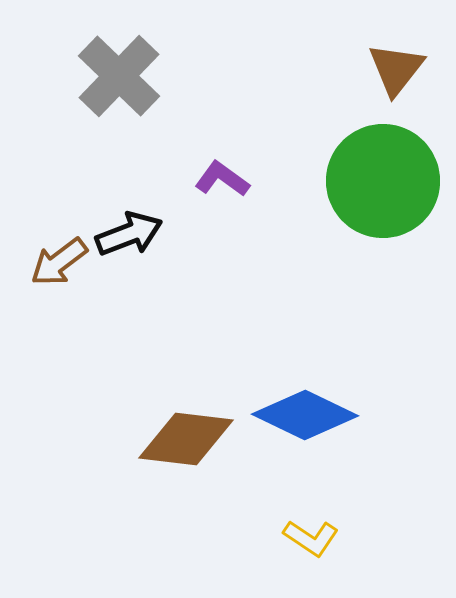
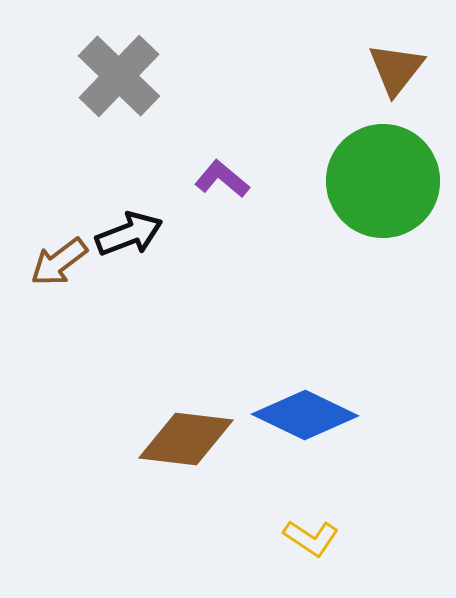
purple L-shape: rotated 4 degrees clockwise
